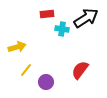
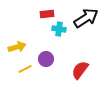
cyan cross: moved 3 px left
yellow line: moved 1 px left, 1 px up; rotated 24 degrees clockwise
purple circle: moved 23 px up
